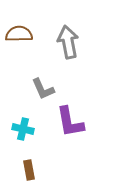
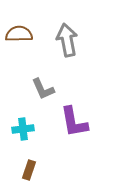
gray arrow: moved 1 px left, 2 px up
purple L-shape: moved 4 px right
cyan cross: rotated 20 degrees counterclockwise
brown rectangle: rotated 30 degrees clockwise
